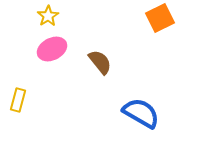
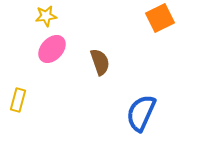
yellow star: moved 2 px left; rotated 25 degrees clockwise
pink ellipse: rotated 20 degrees counterclockwise
brown semicircle: rotated 20 degrees clockwise
blue semicircle: rotated 96 degrees counterclockwise
